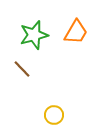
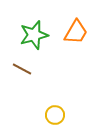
brown line: rotated 18 degrees counterclockwise
yellow circle: moved 1 px right
